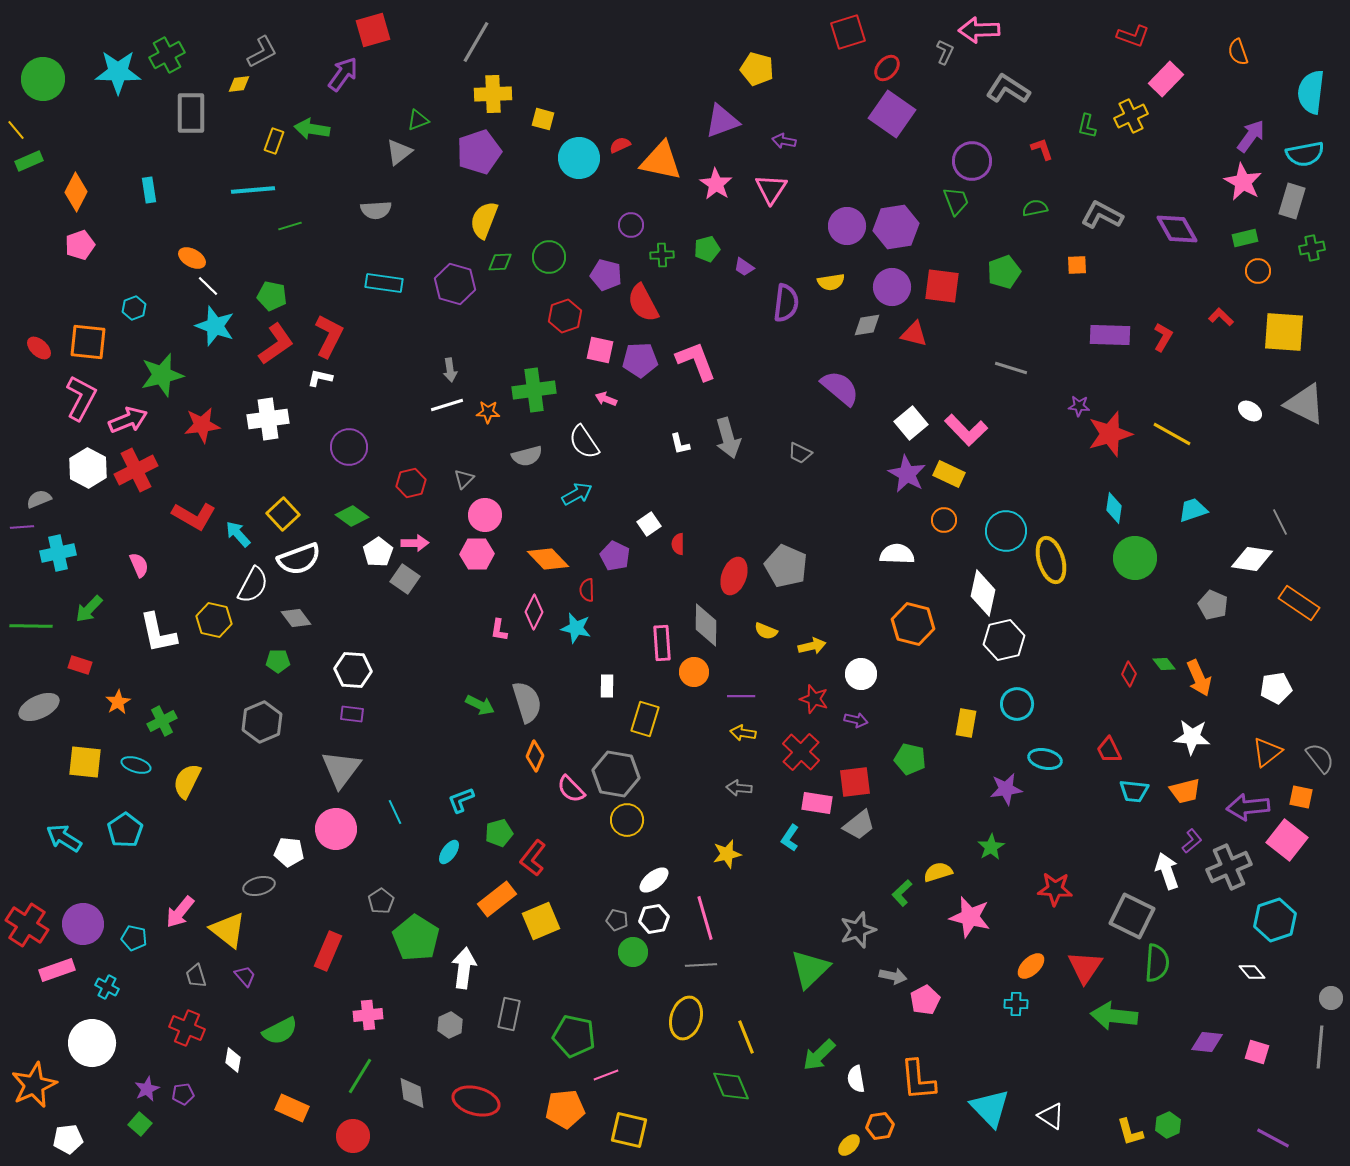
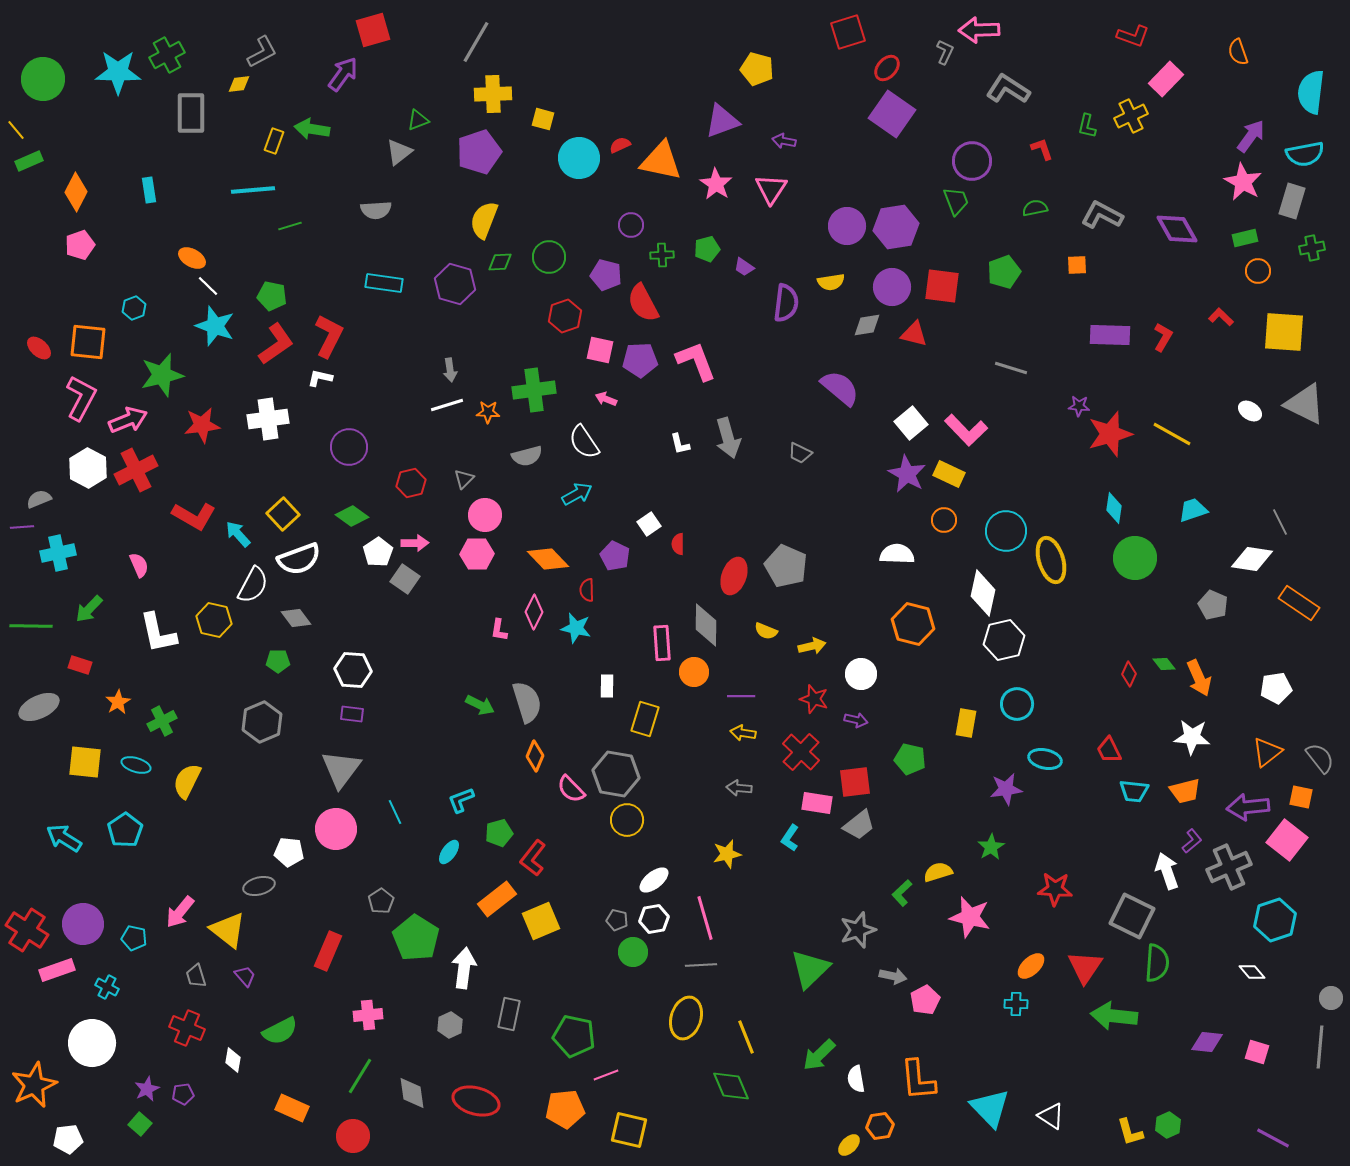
red cross at (27, 925): moved 5 px down
